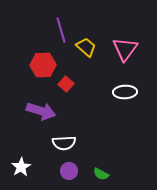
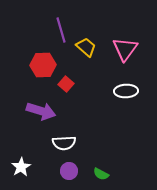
white ellipse: moved 1 px right, 1 px up
